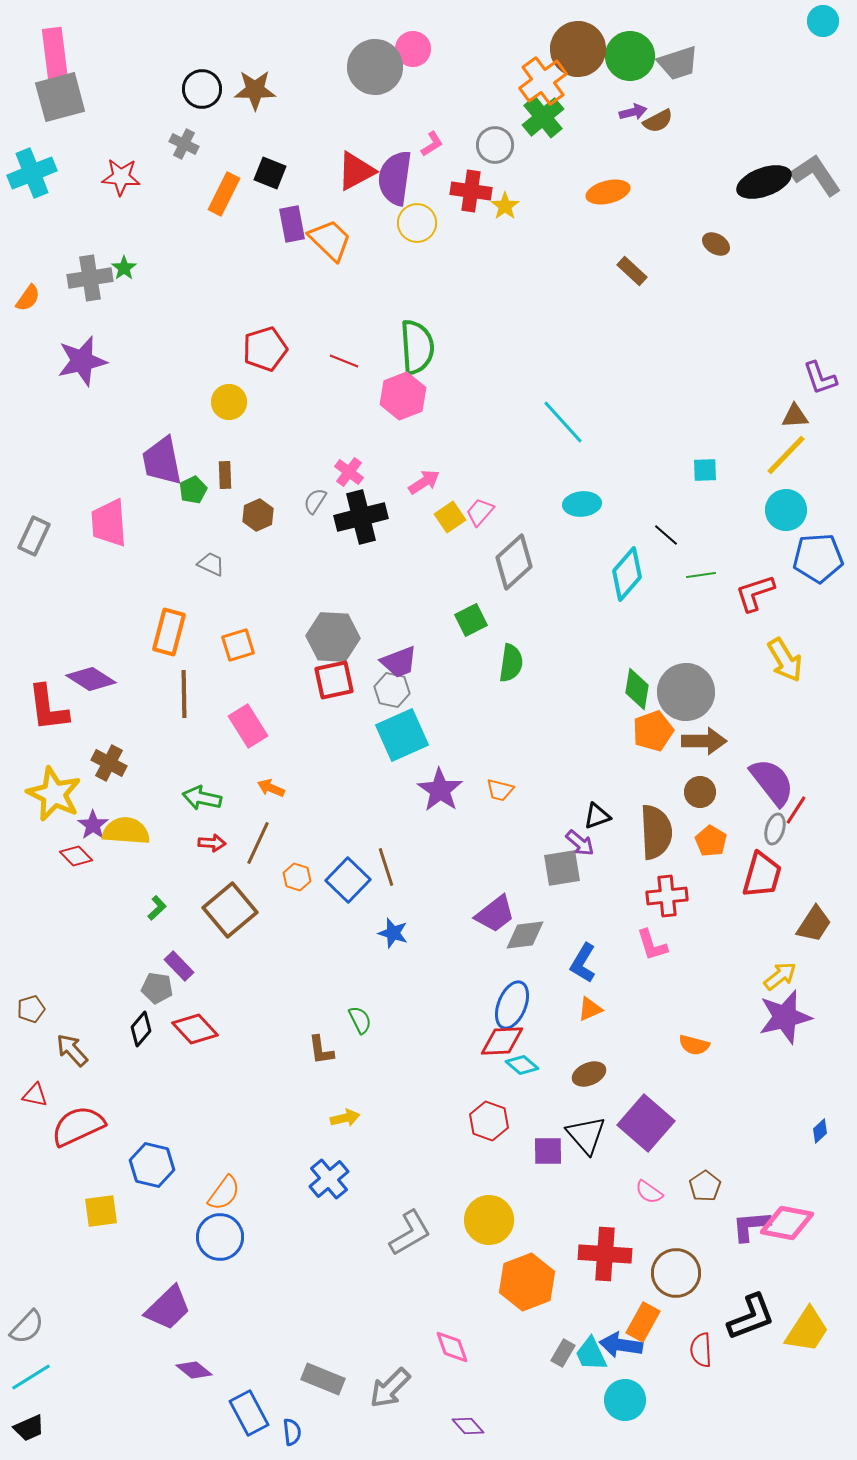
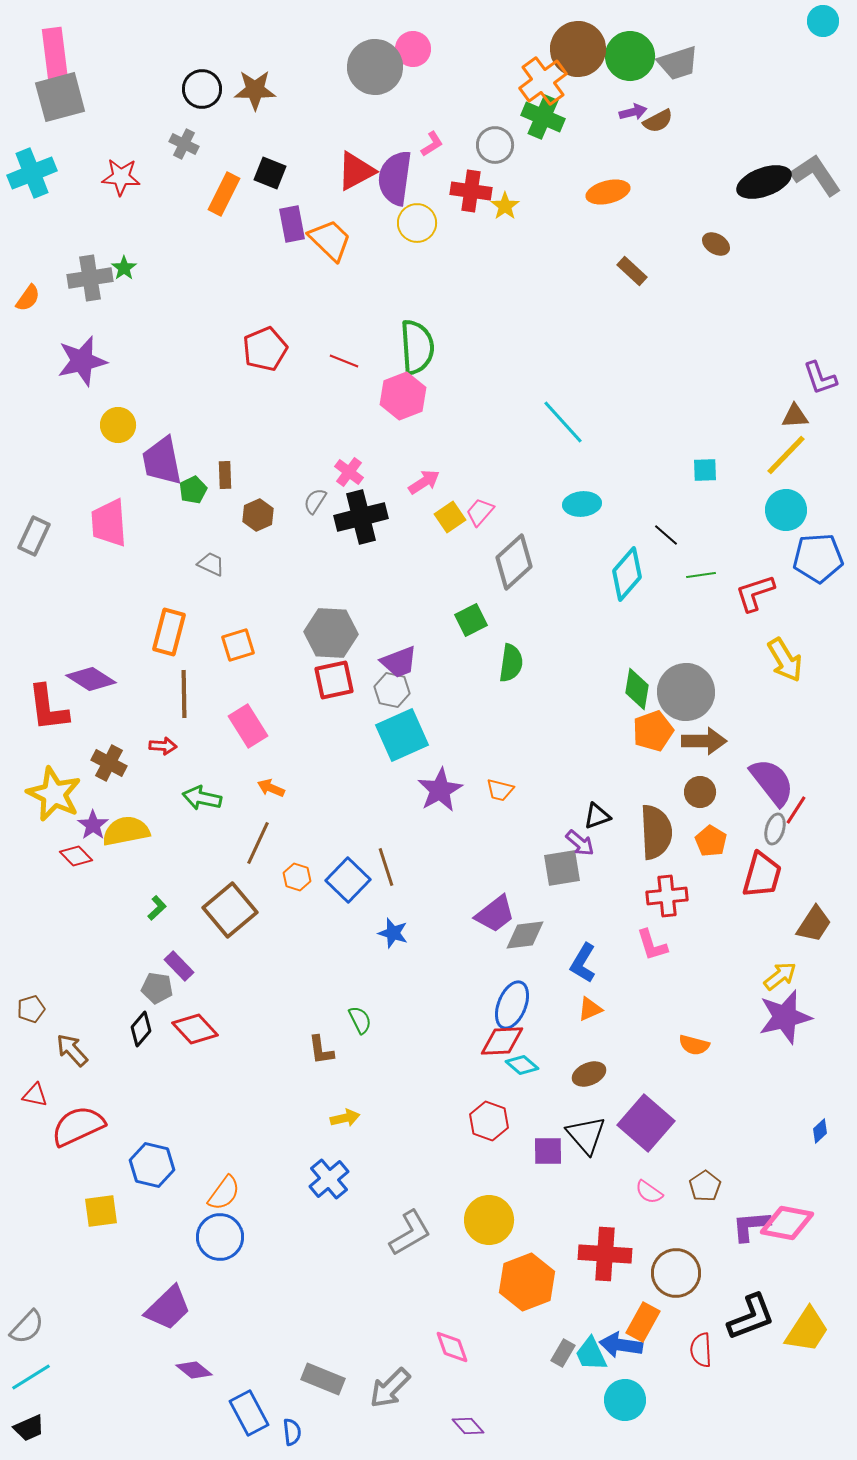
green cross at (543, 117): rotated 27 degrees counterclockwise
red pentagon at (265, 349): rotated 6 degrees counterclockwise
yellow circle at (229, 402): moved 111 px left, 23 px down
gray hexagon at (333, 637): moved 2 px left, 4 px up
purple star at (440, 790): rotated 9 degrees clockwise
yellow semicircle at (126, 831): rotated 15 degrees counterclockwise
red arrow at (212, 843): moved 49 px left, 97 px up
